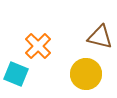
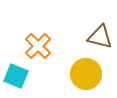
cyan square: moved 2 px down
